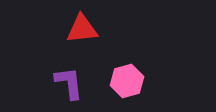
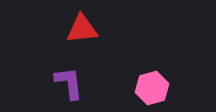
pink hexagon: moved 25 px right, 7 px down
